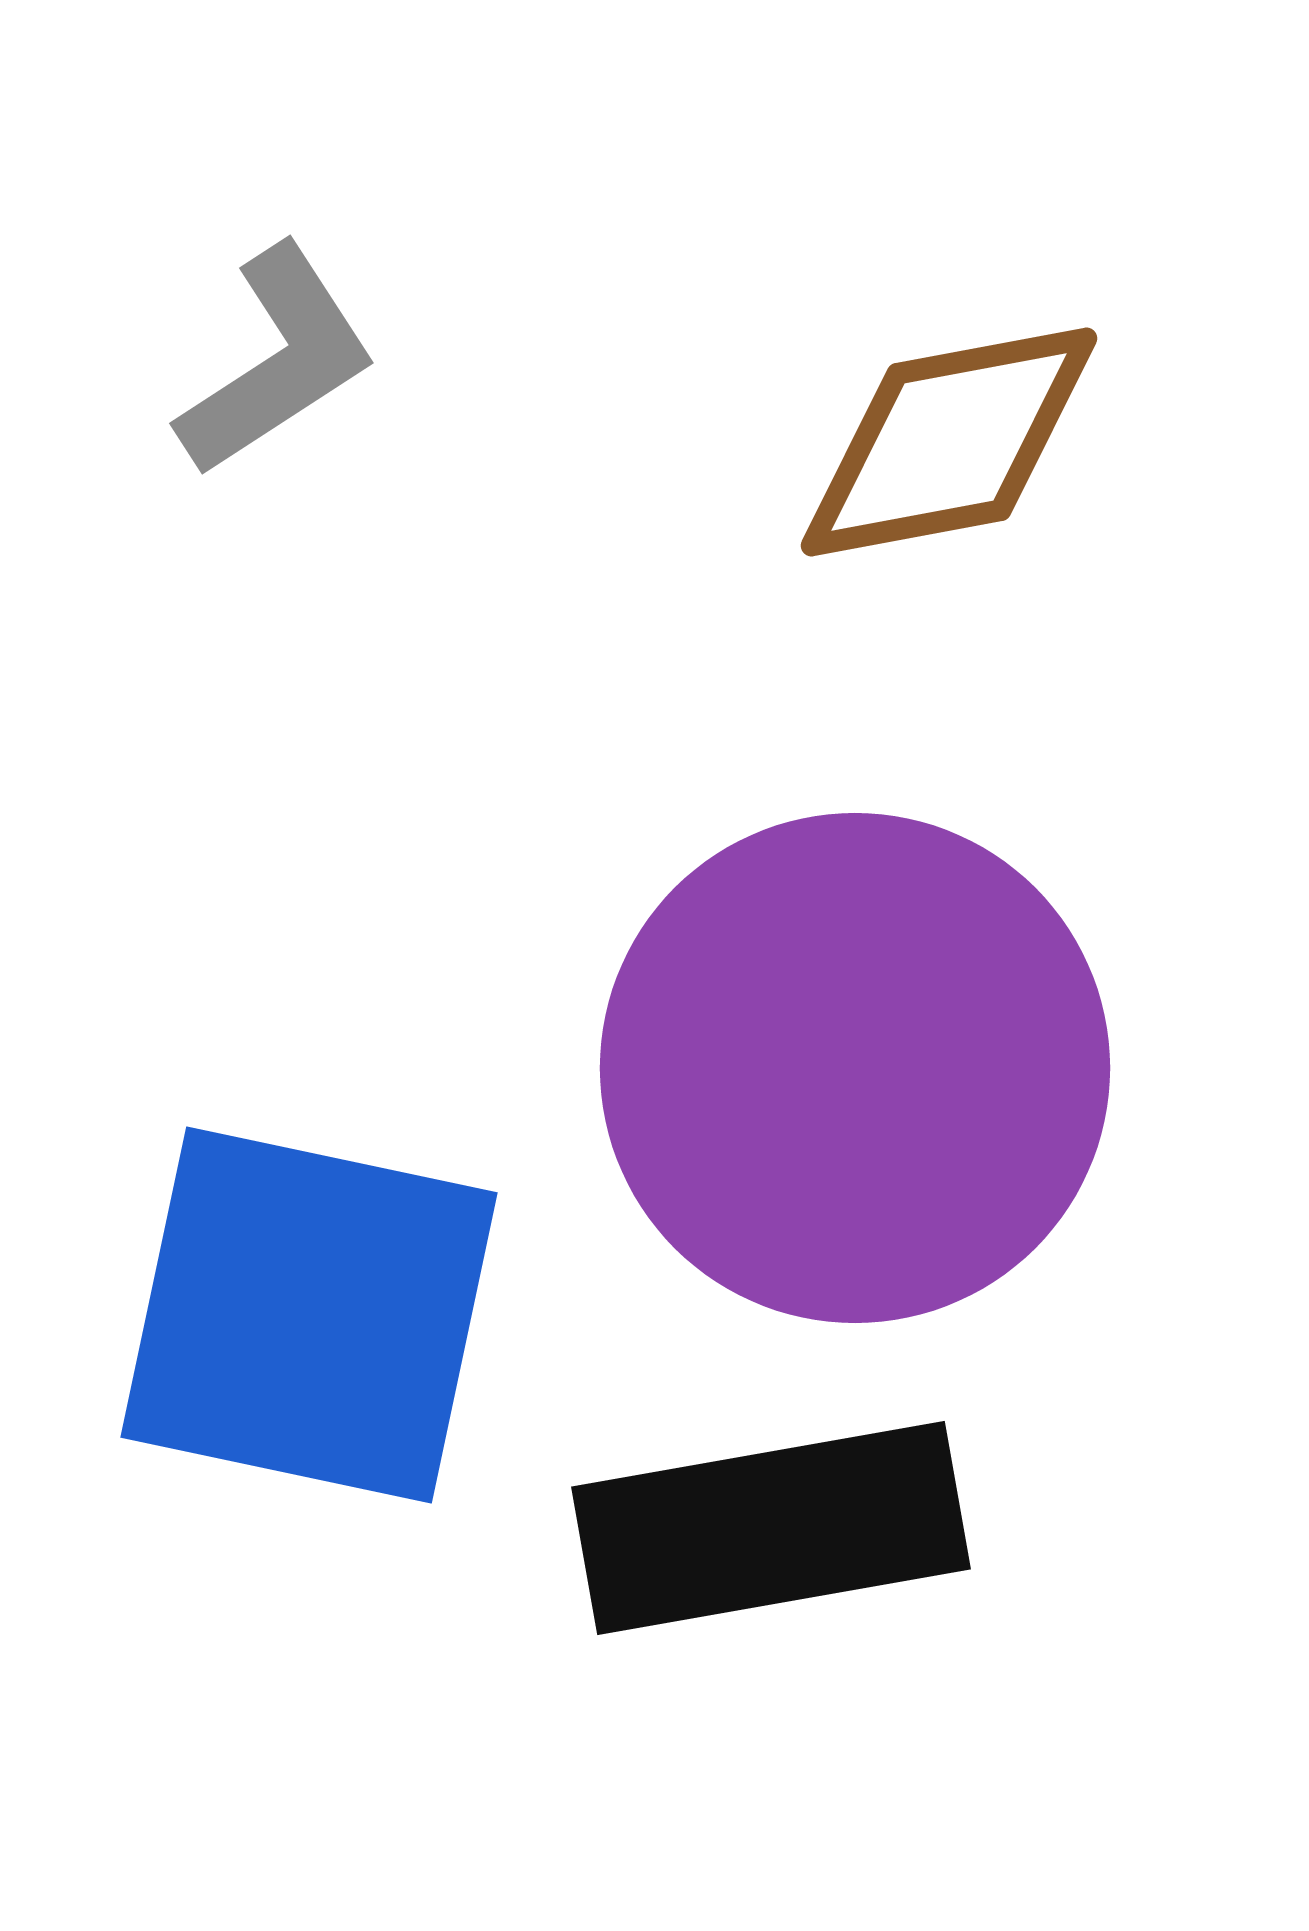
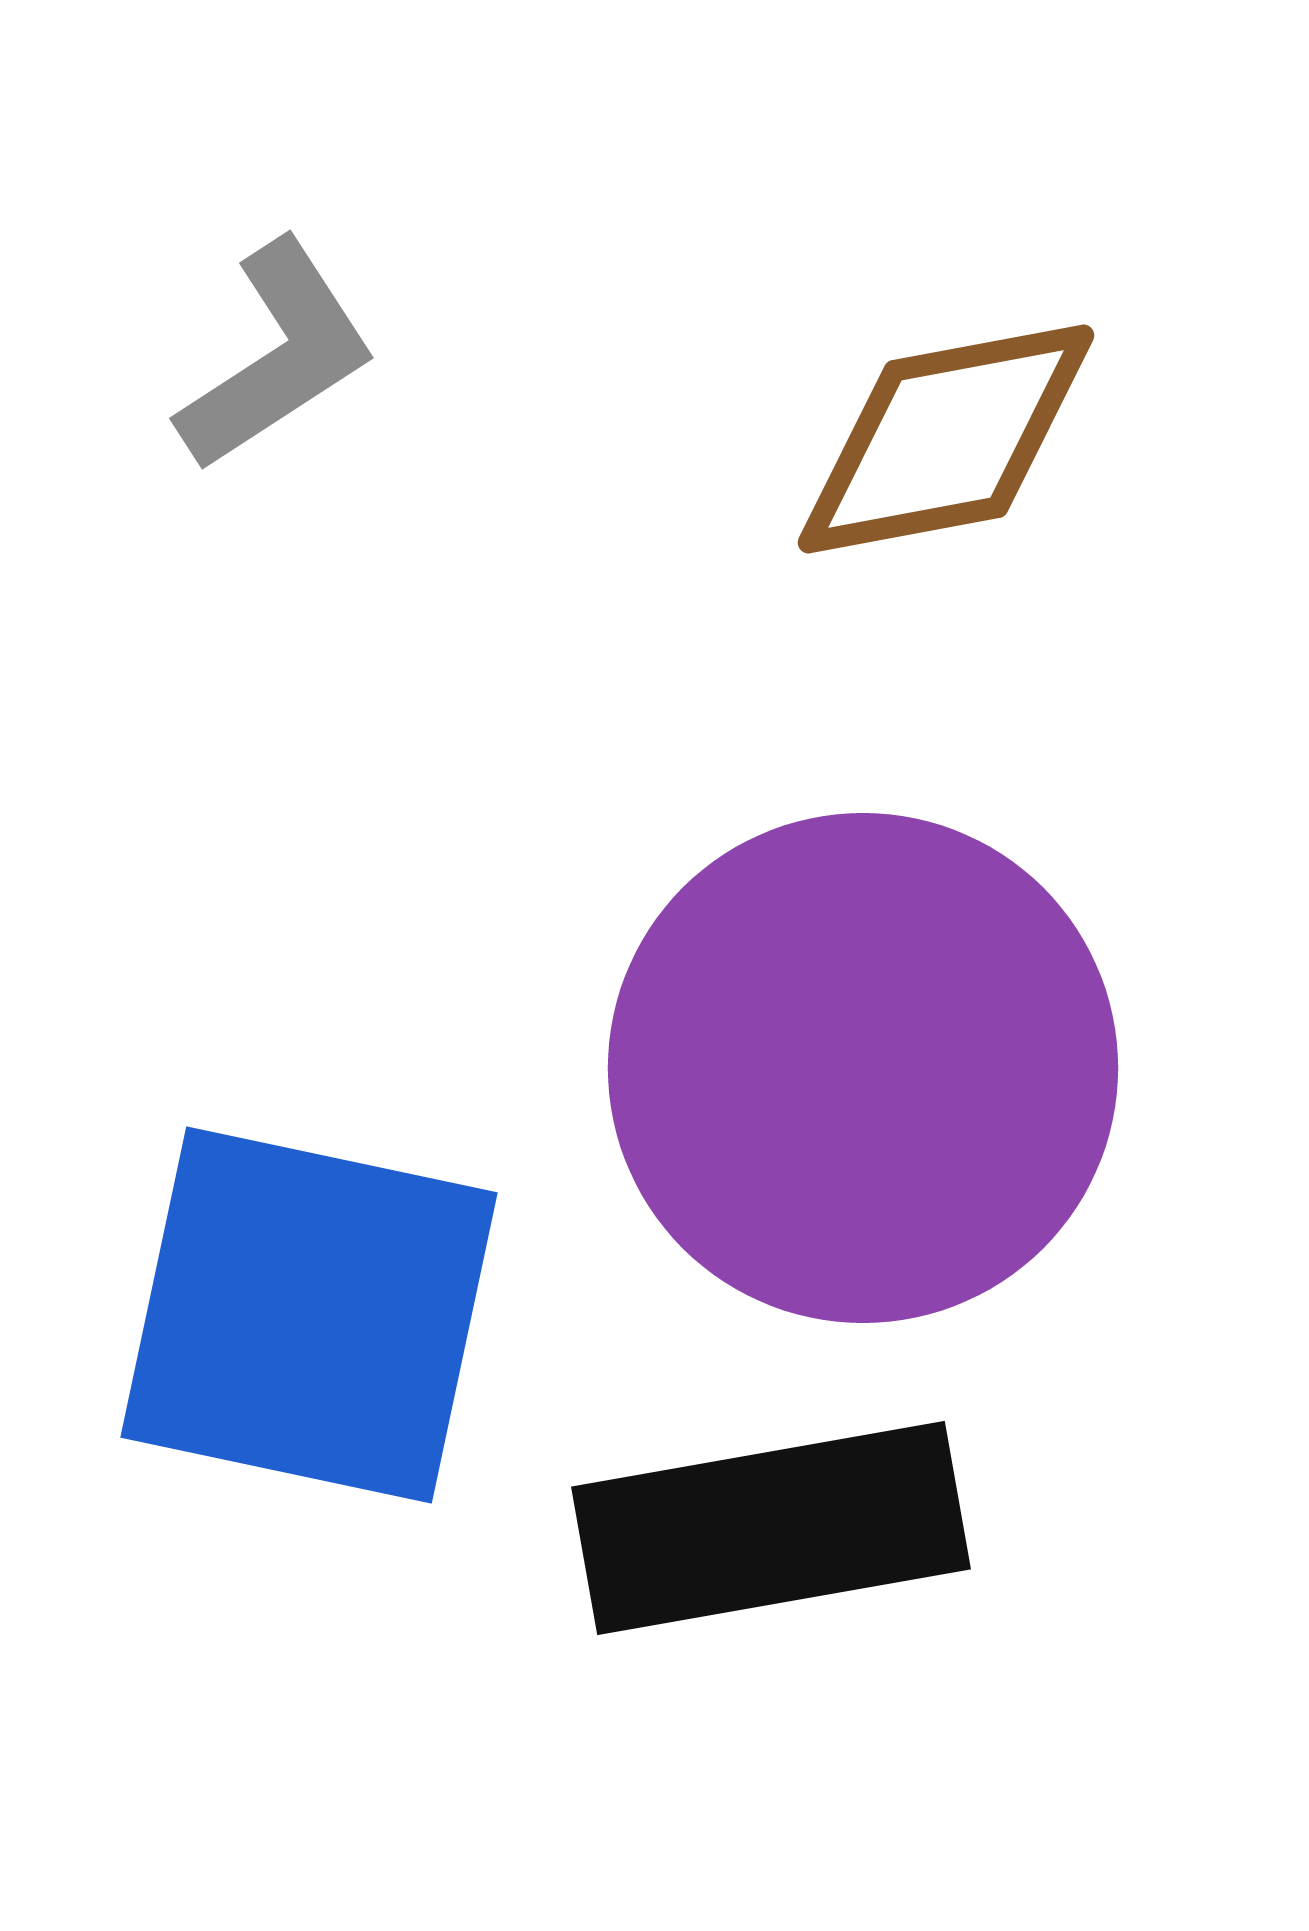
gray L-shape: moved 5 px up
brown diamond: moved 3 px left, 3 px up
purple circle: moved 8 px right
